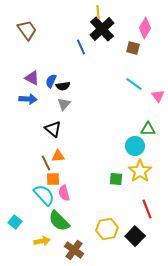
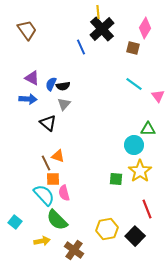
blue semicircle: moved 3 px down
black triangle: moved 5 px left, 6 px up
cyan circle: moved 1 px left, 1 px up
orange triangle: rotated 24 degrees clockwise
green semicircle: moved 2 px left, 1 px up
